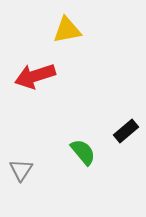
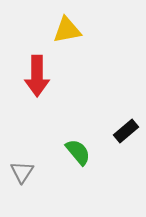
red arrow: moved 2 px right; rotated 72 degrees counterclockwise
green semicircle: moved 5 px left
gray triangle: moved 1 px right, 2 px down
